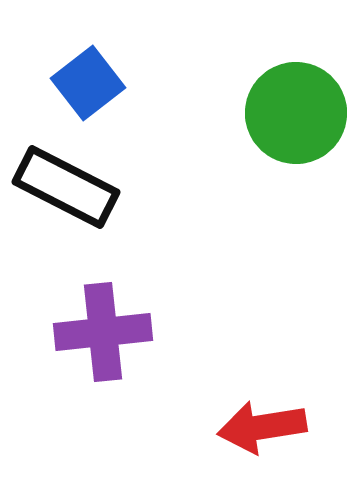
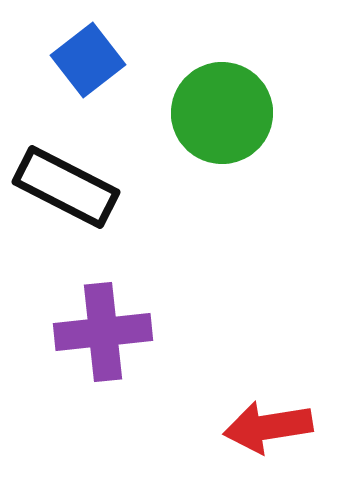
blue square: moved 23 px up
green circle: moved 74 px left
red arrow: moved 6 px right
